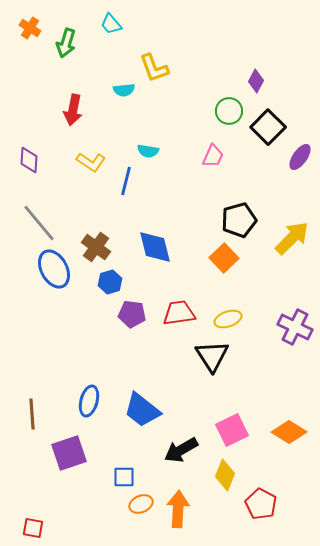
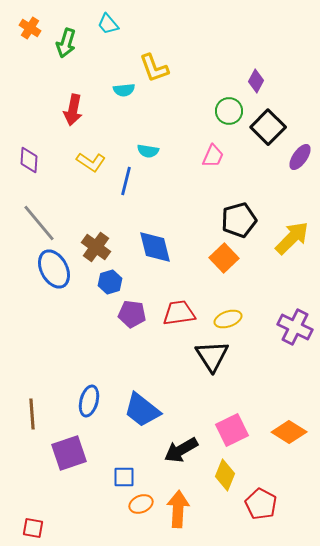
cyan trapezoid at (111, 24): moved 3 px left
